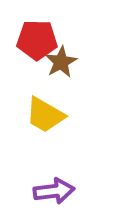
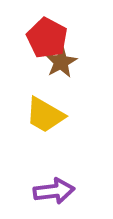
red pentagon: moved 10 px right, 2 px up; rotated 27 degrees clockwise
